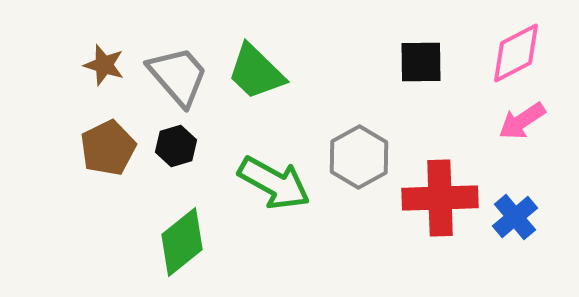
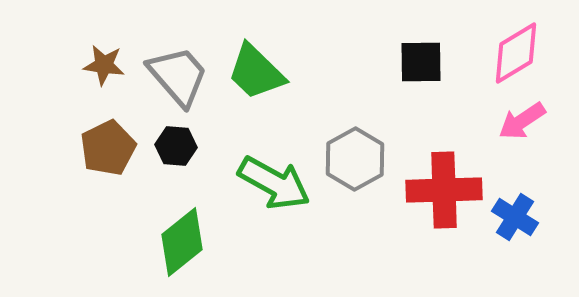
pink diamond: rotated 4 degrees counterclockwise
brown star: rotated 9 degrees counterclockwise
black hexagon: rotated 21 degrees clockwise
gray hexagon: moved 4 px left, 2 px down
red cross: moved 4 px right, 8 px up
blue cross: rotated 18 degrees counterclockwise
